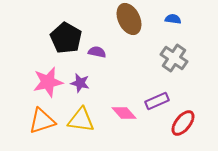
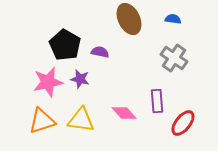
black pentagon: moved 1 px left, 7 px down
purple semicircle: moved 3 px right
purple star: moved 4 px up
purple rectangle: rotated 70 degrees counterclockwise
